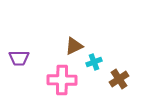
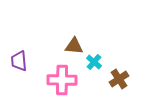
brown triangle: rotated 30 degrees clockwise
purple trapezoid: moved 3 px down; rotated 85 degrees clockwise
cyan cross: rotated 28 degrees counterclockwise
